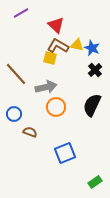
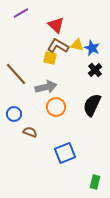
green rectangle: rotated 40 degrees counterclockwise
